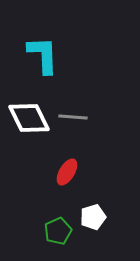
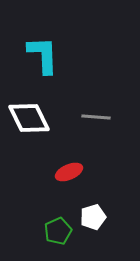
gray line: moved 23 px right
red ellipse: moved 2 px right; rotated 36 degrees clockwise
